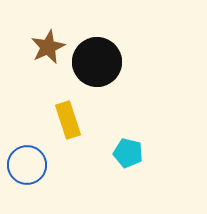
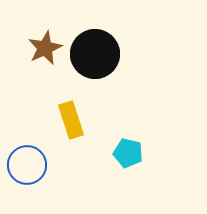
brown star: moved 3 px left, 1 px down
black circle: moved 2 px left, 8 px up
yellow rectangle: moved 3 px right
